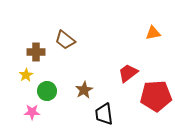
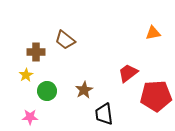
pink star: moved 2 px left, 5 px down
